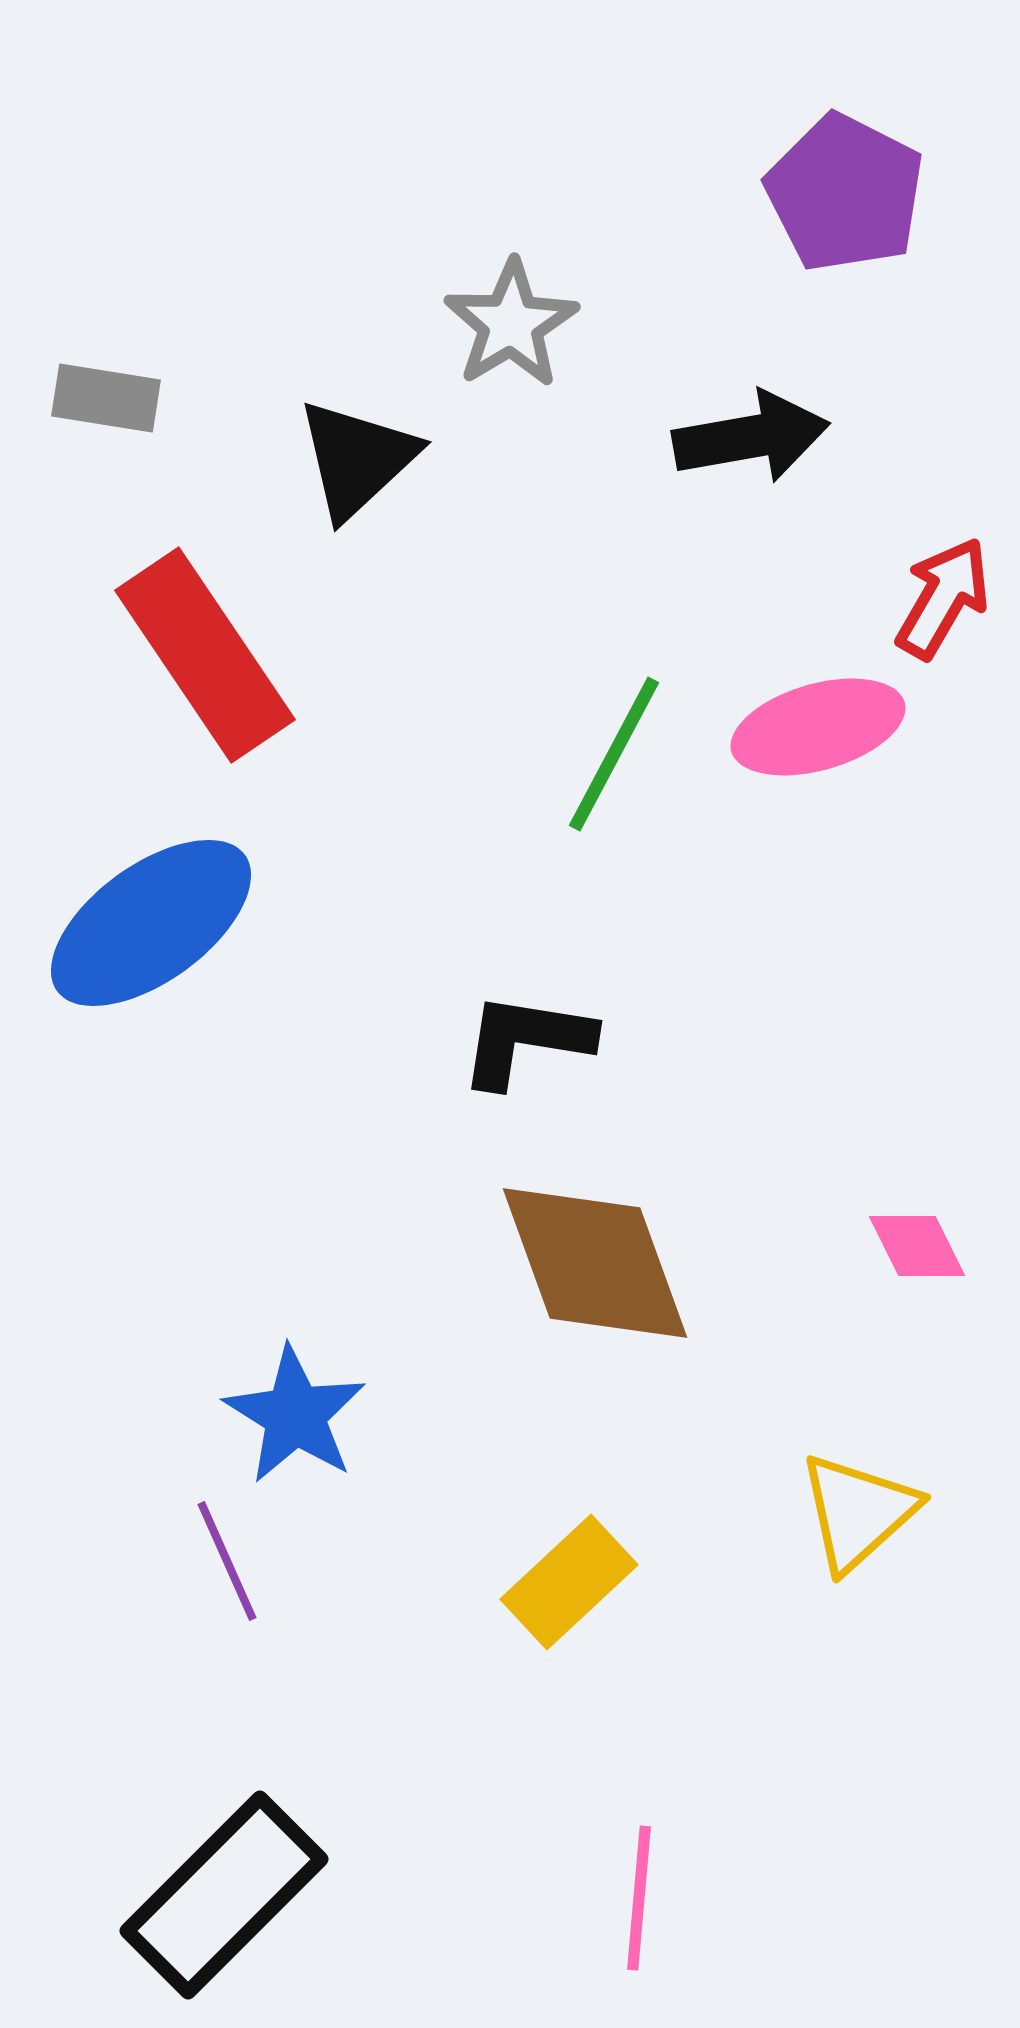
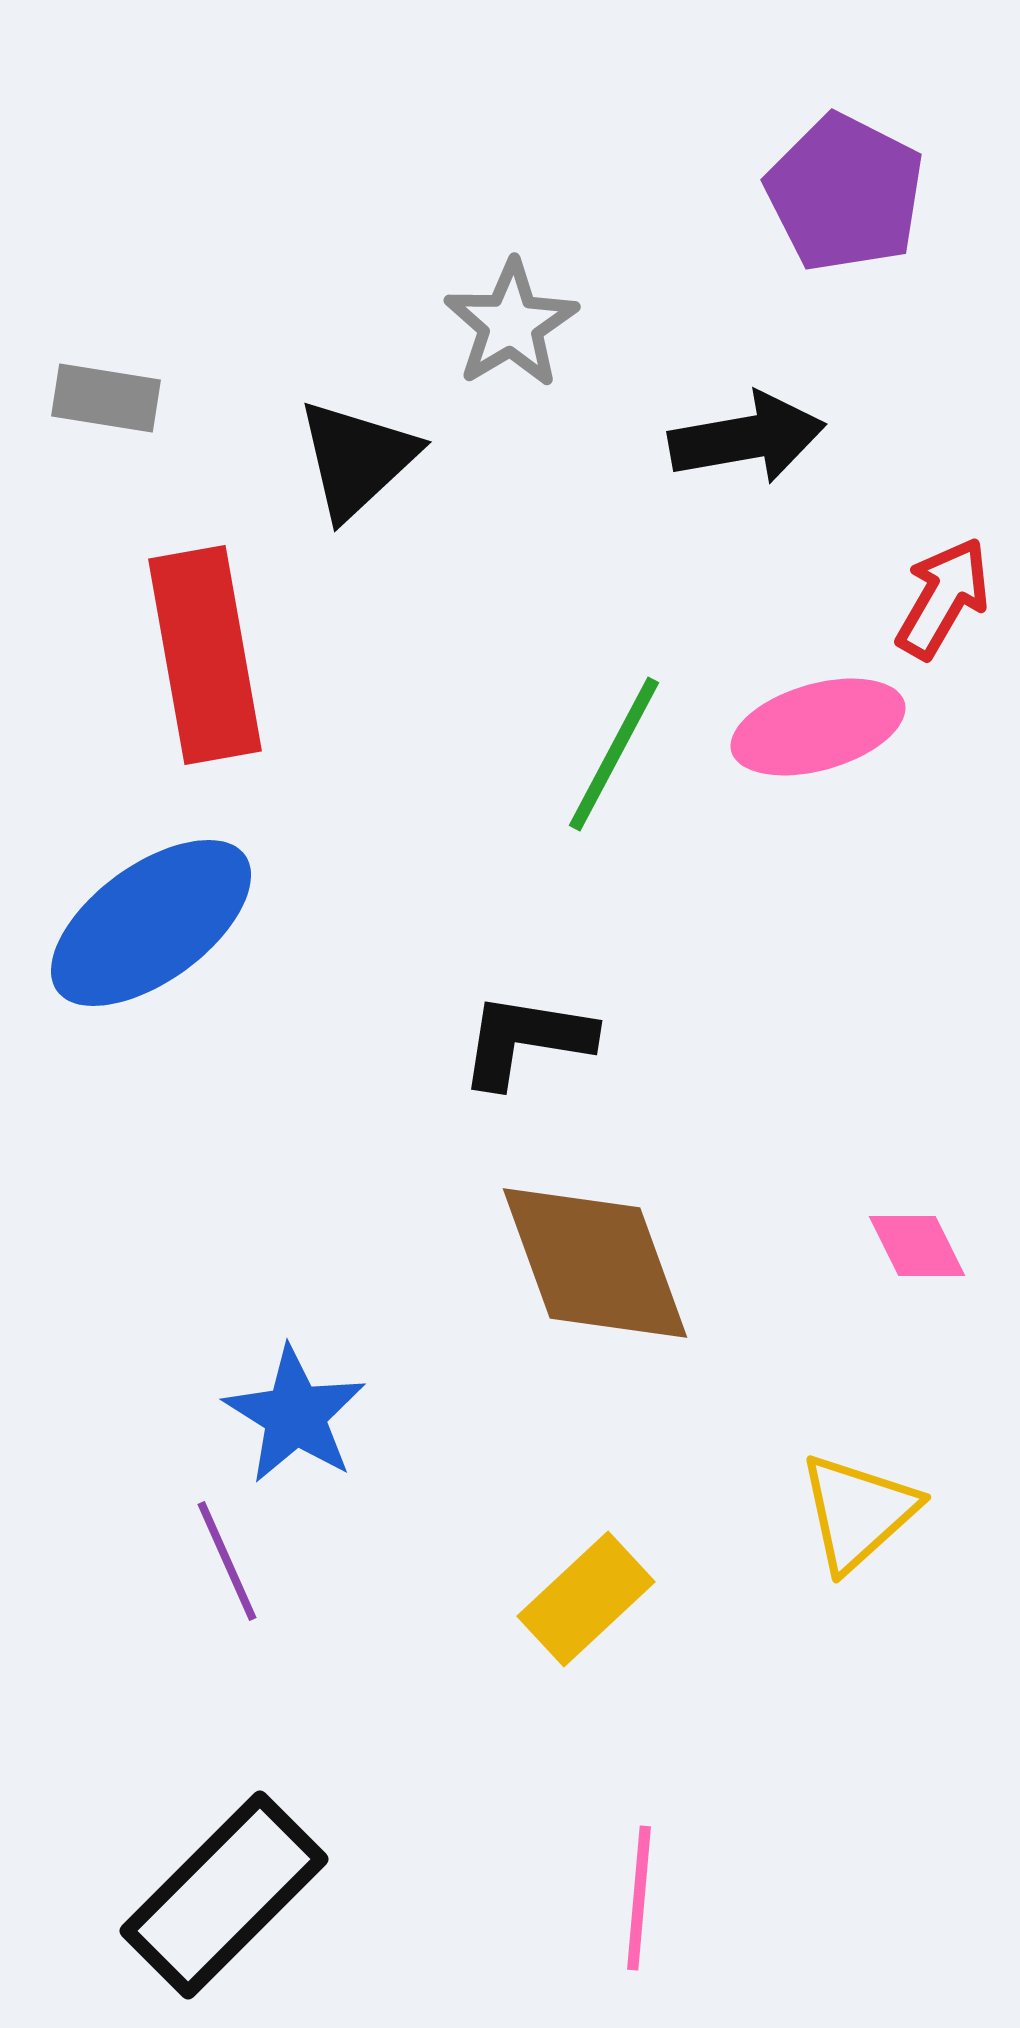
black arrow: moved 4 px left, 1 px down
red rectangle: rotated 24 degrees clockwise
yellow rectangle: moved 17 px right, 17 px down
